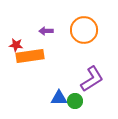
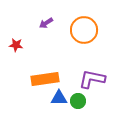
purple arrow: moved 8 px up; rotated 32 degrees counterclockwise
orange rectangle: moved 15 px right, 23 px down
purple L-shape: rotated 136 degrees counterclockwise
green circle: moved 3 px right
